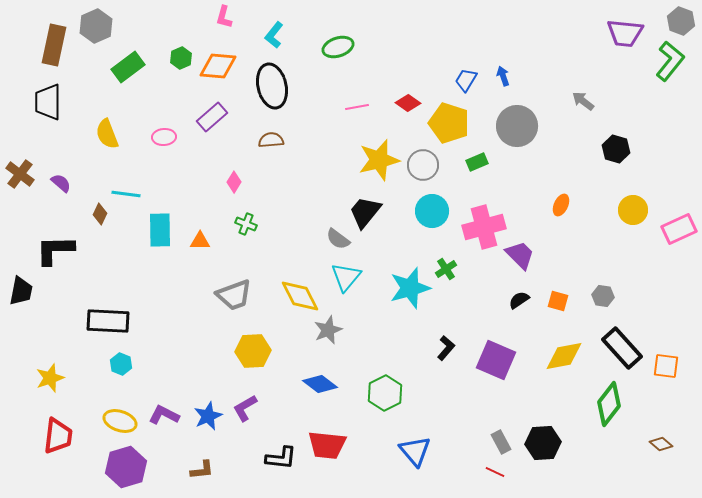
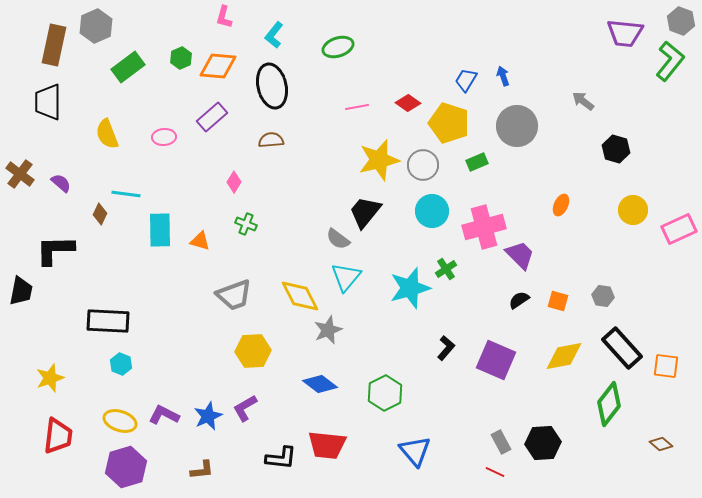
orange triangle at (200, 241): rotated 15 degrees clockwise
